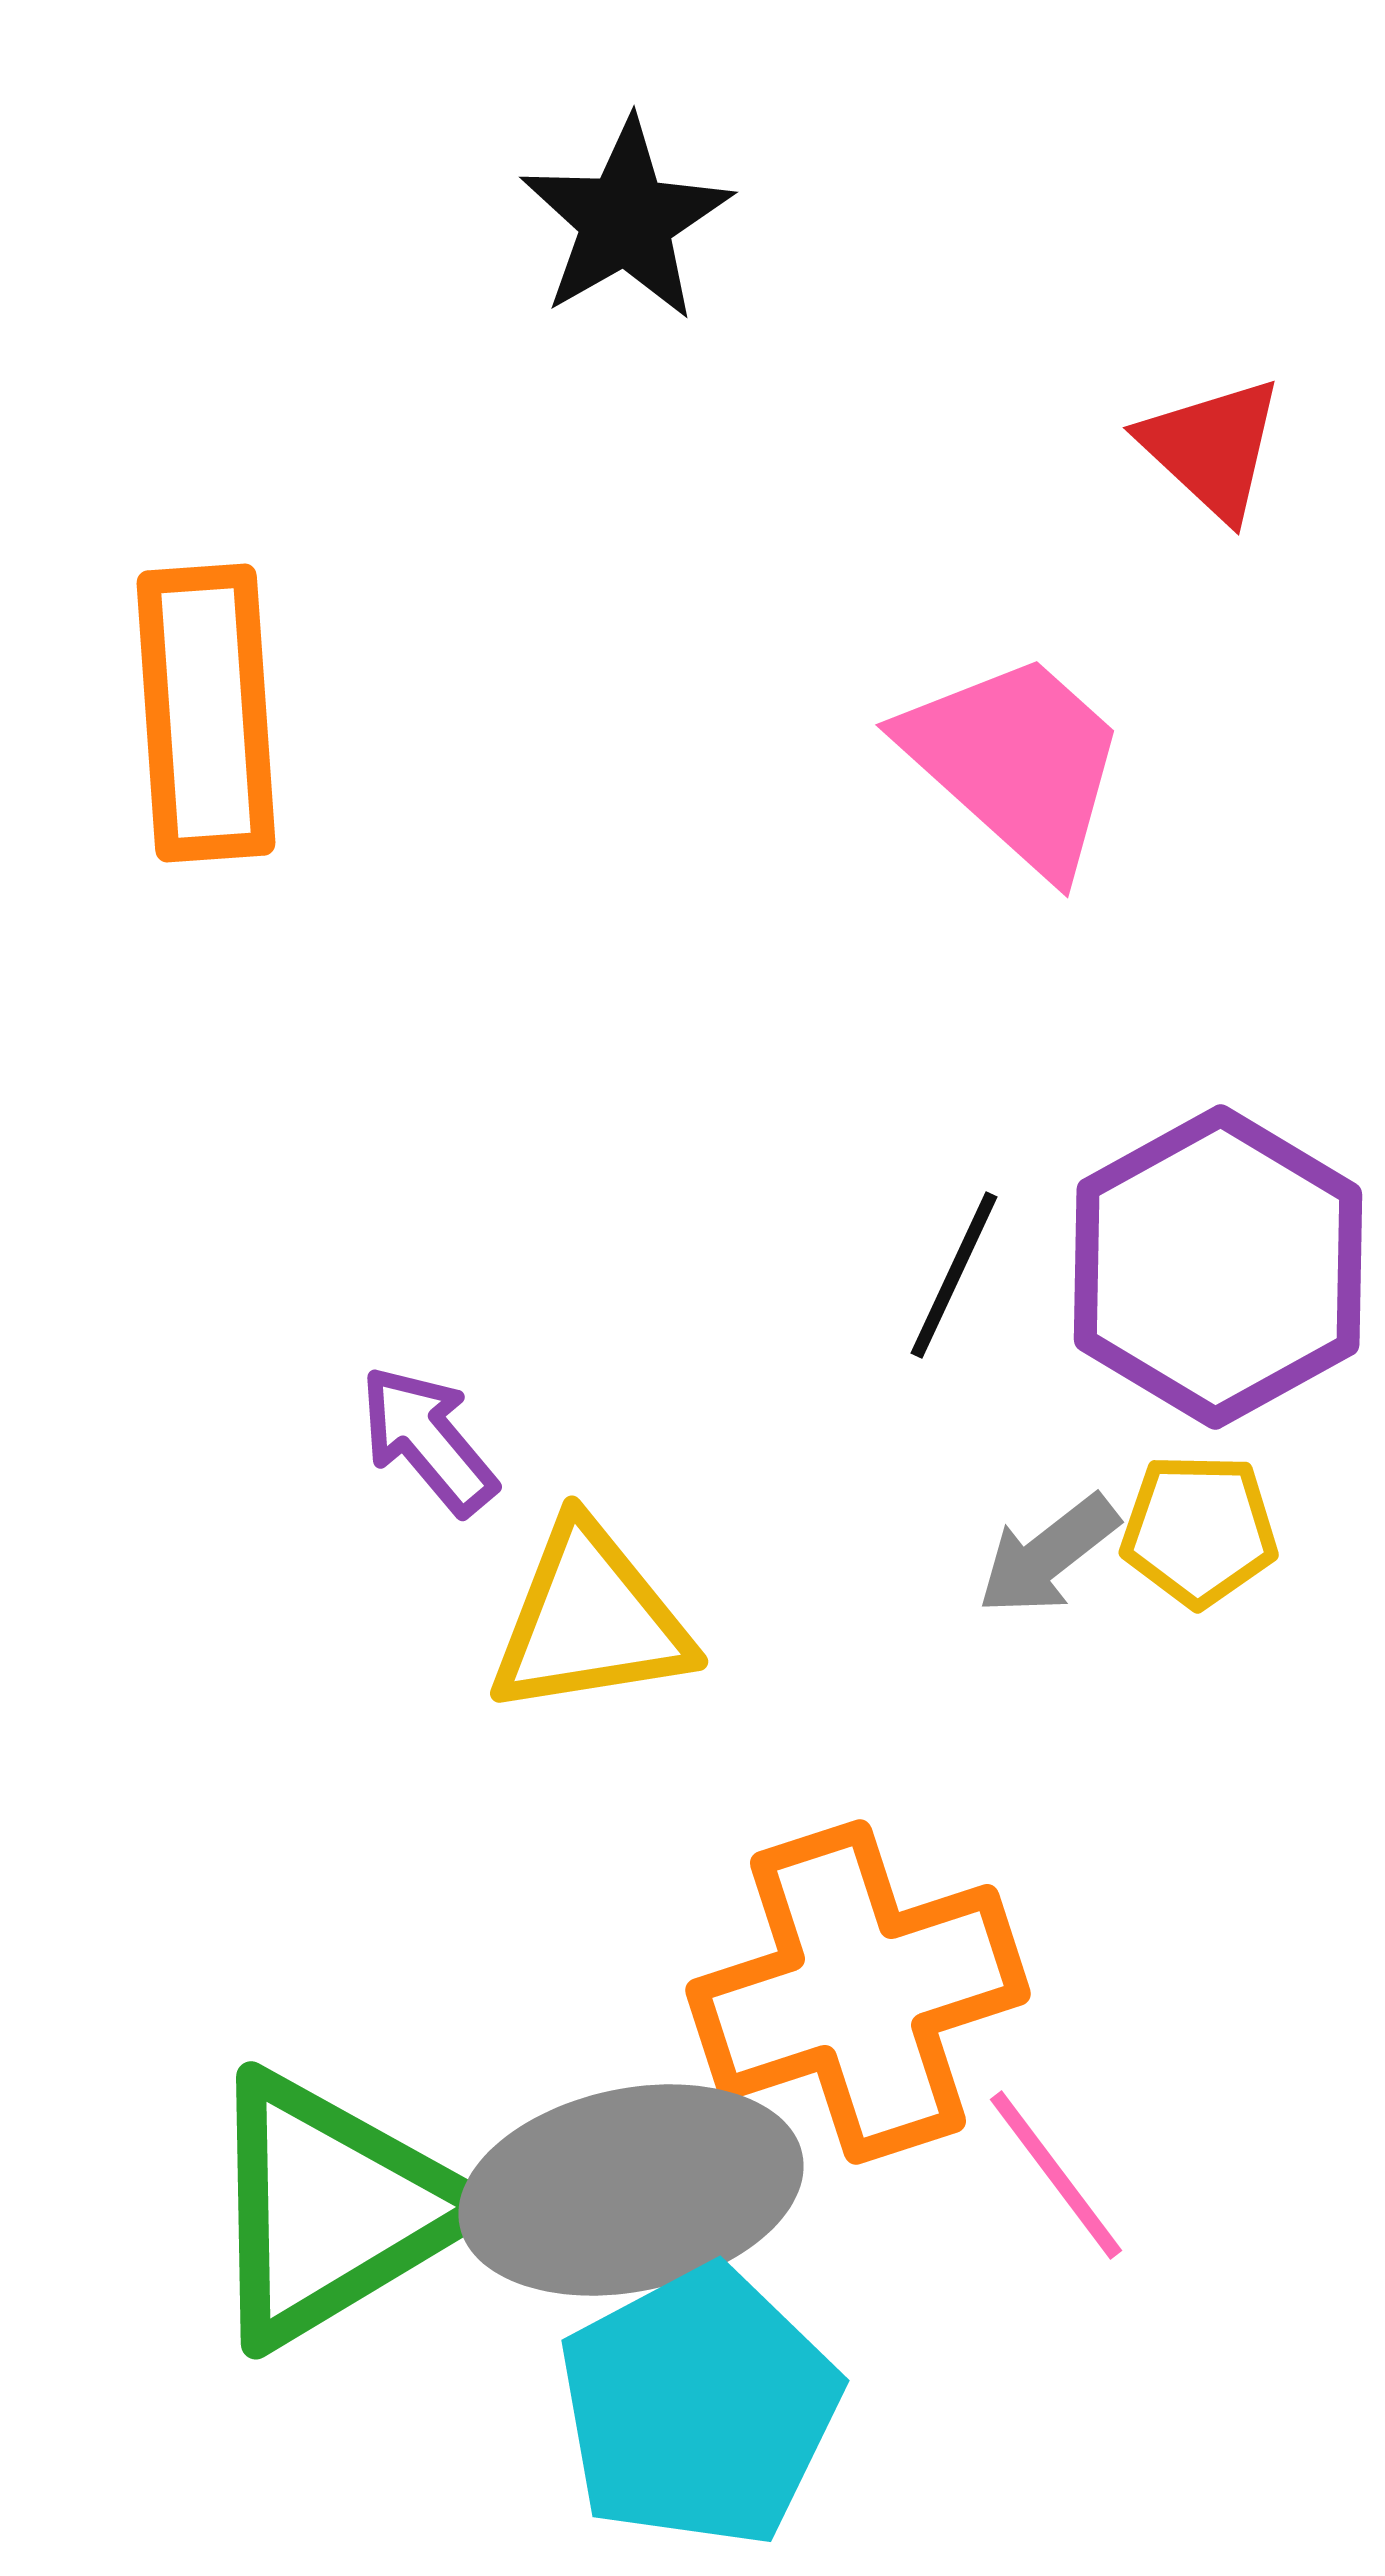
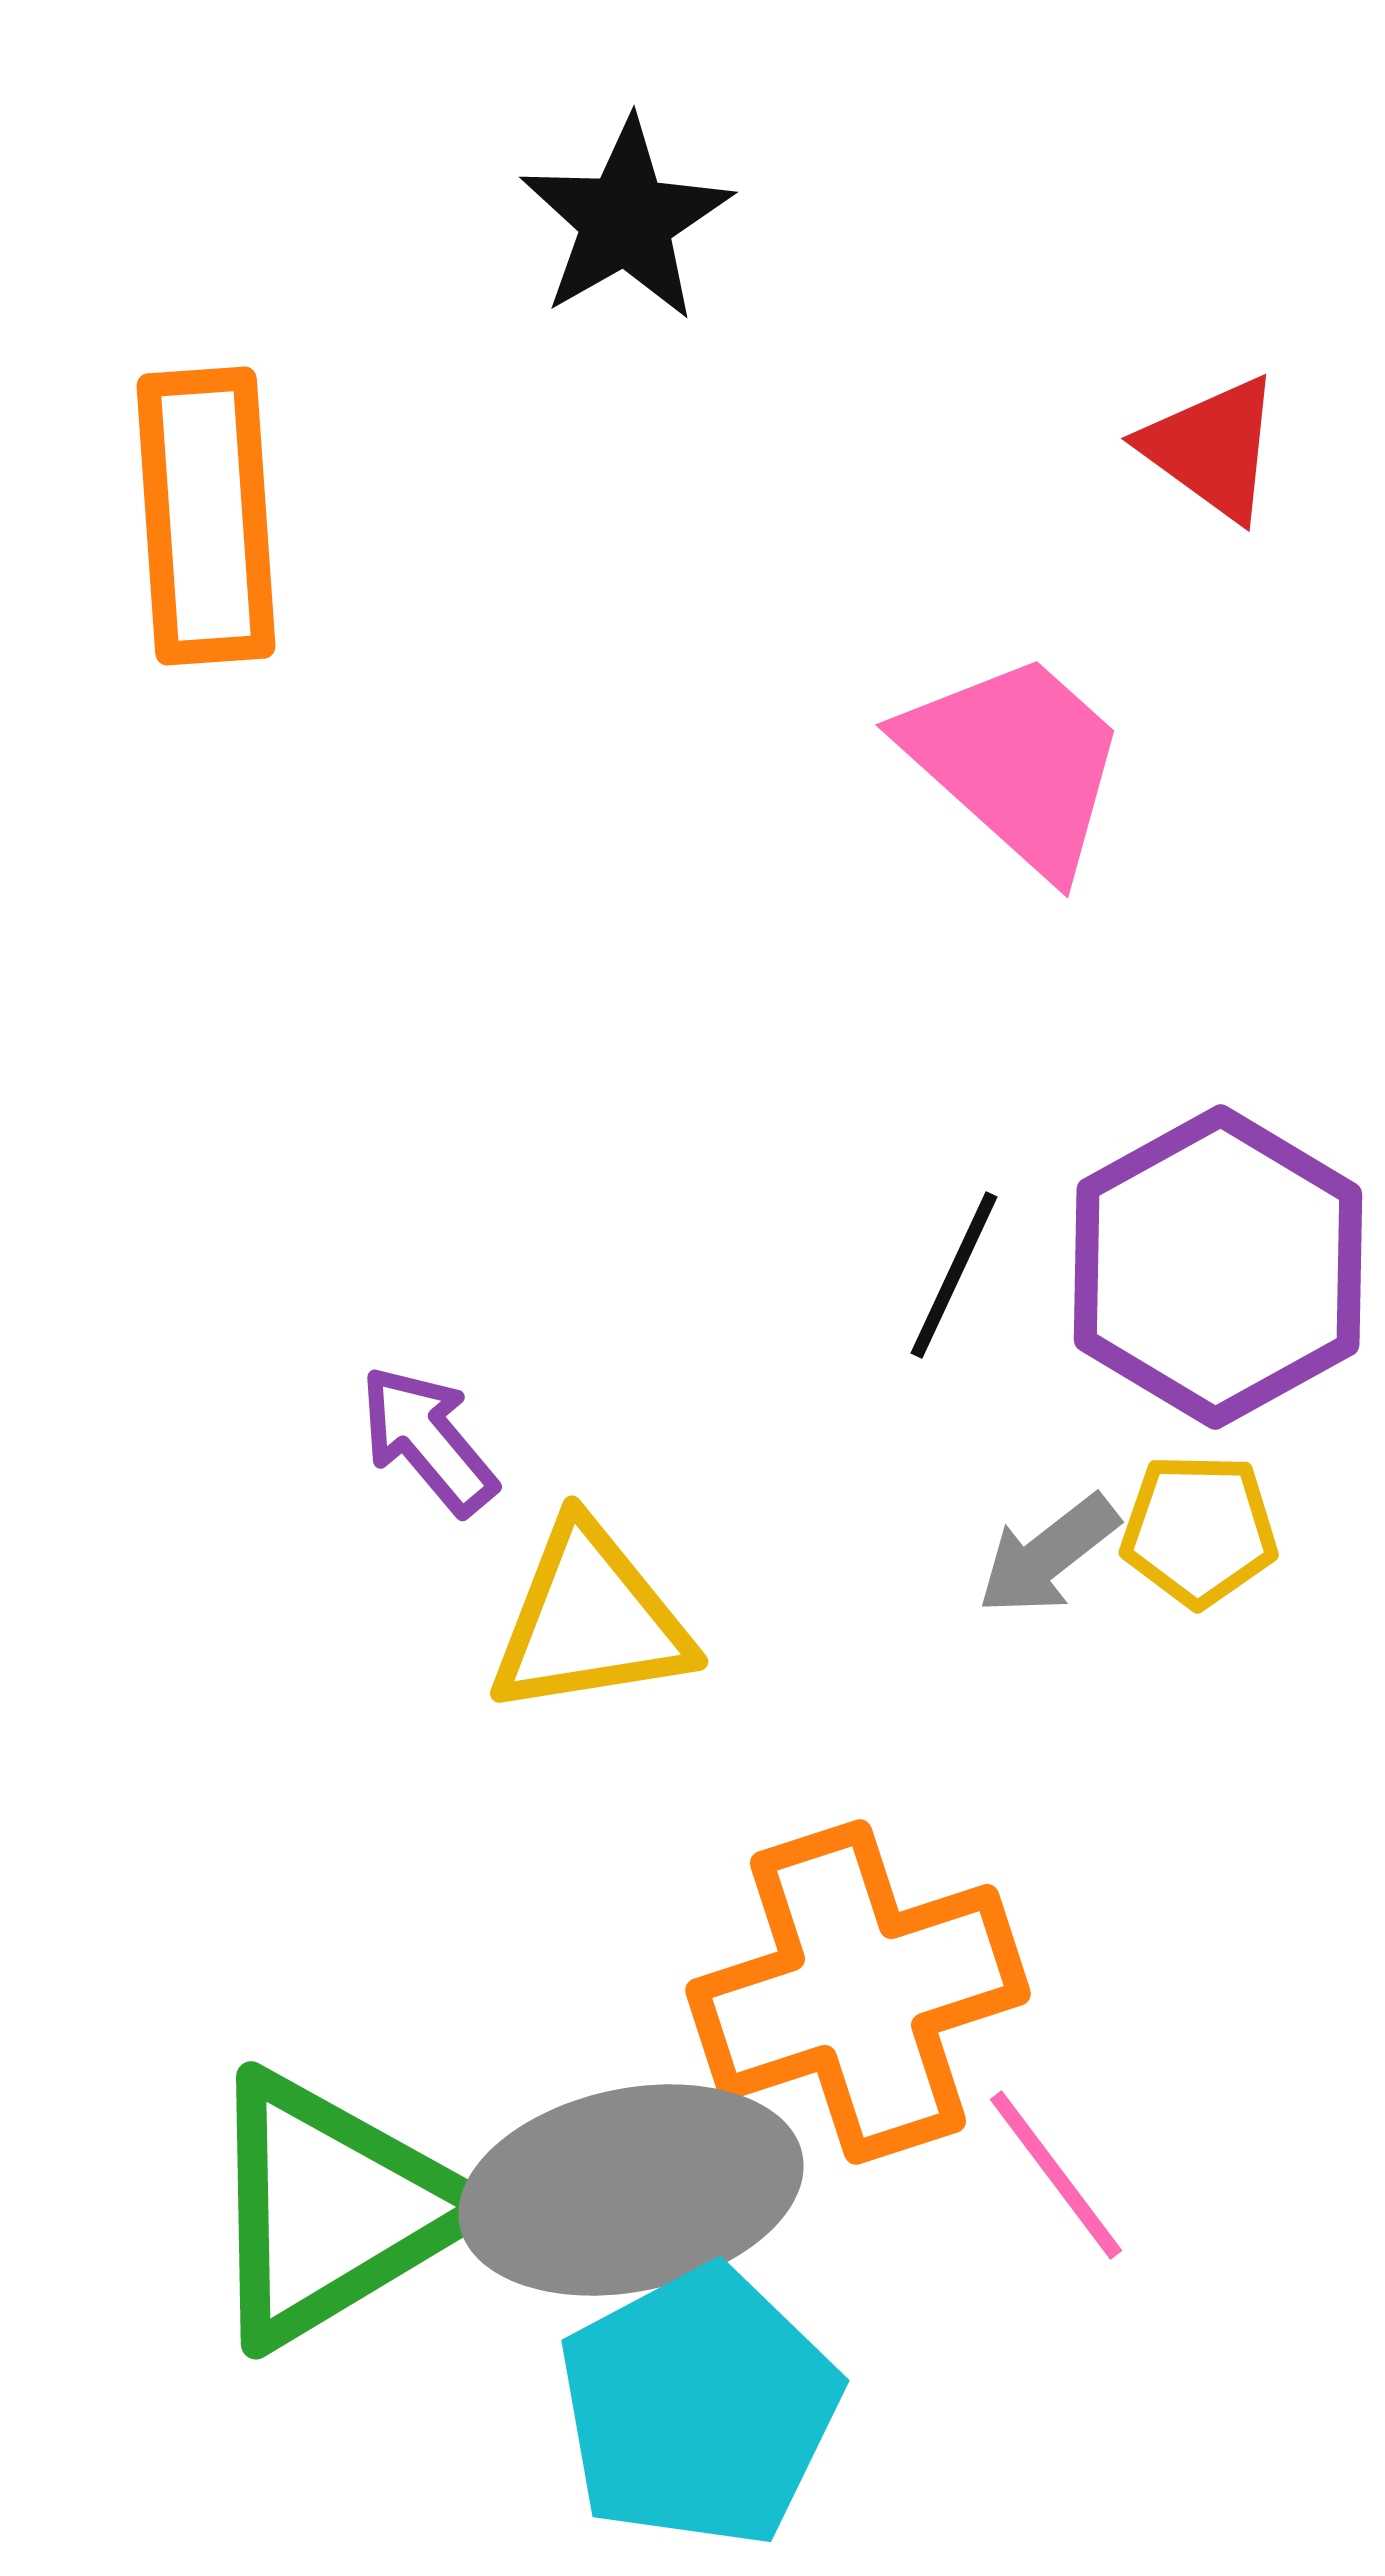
red triangle: rotated 7 degrees counterclockwise
orange rectangle: moved 197 px up
